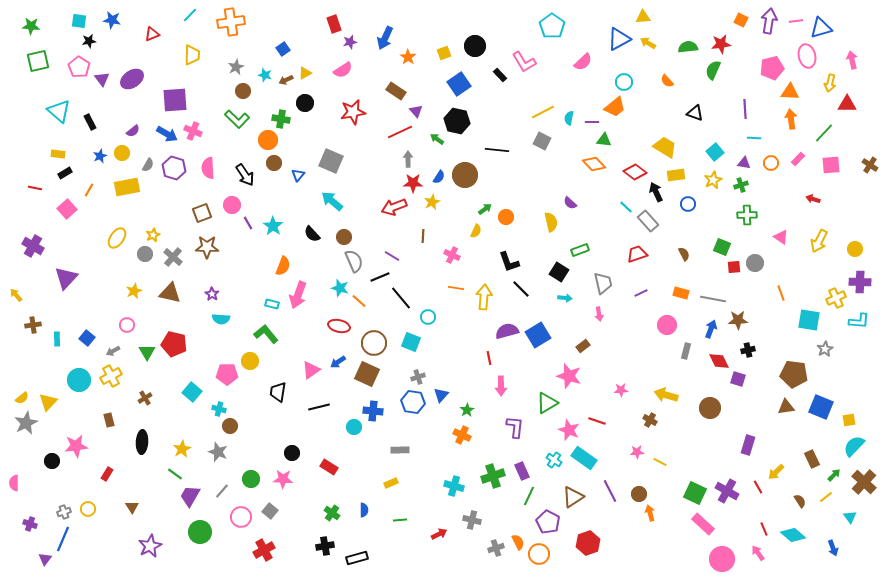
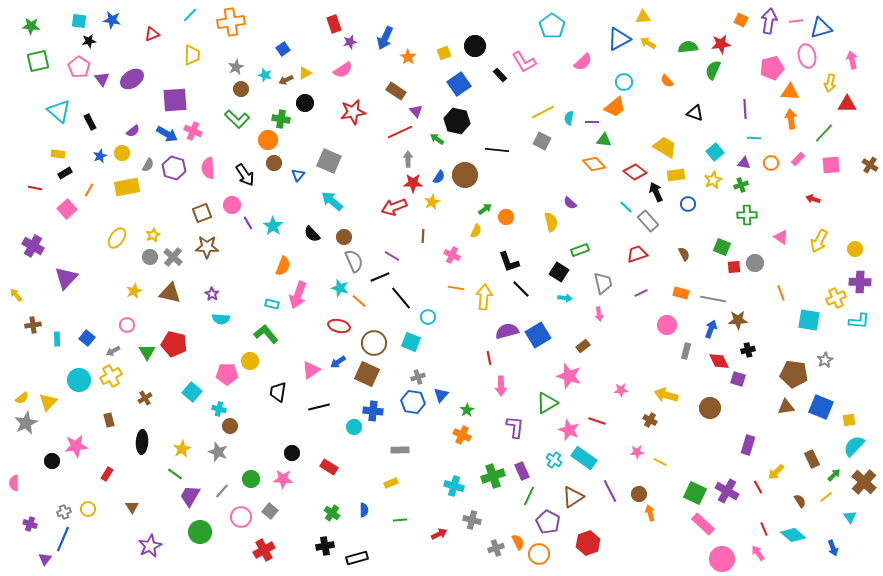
brown circle at (243, 91): moved 2 px left, 2 px up
gray square at (331, 161): moved 2 px left
gray circle at (145, 254): moved 5 px right, 3 px down
gray star at (825, 349): moved 11 px down
